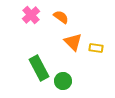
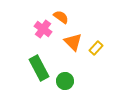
pink cross: moved 12 px right, 14 px down; rotated 12 degrees counterclockwise
yellow rectangle: rotated 56 degrees counterclockwise
green circle: moved 2 px right
